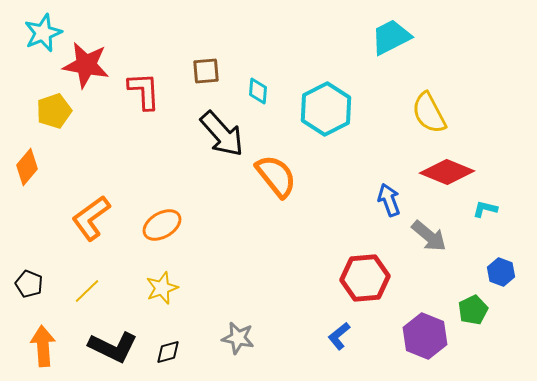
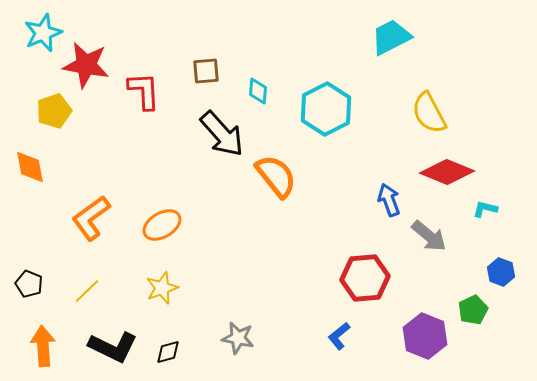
orange diamond: moved 3 px right; rotated 51 degrees counterclockwise
